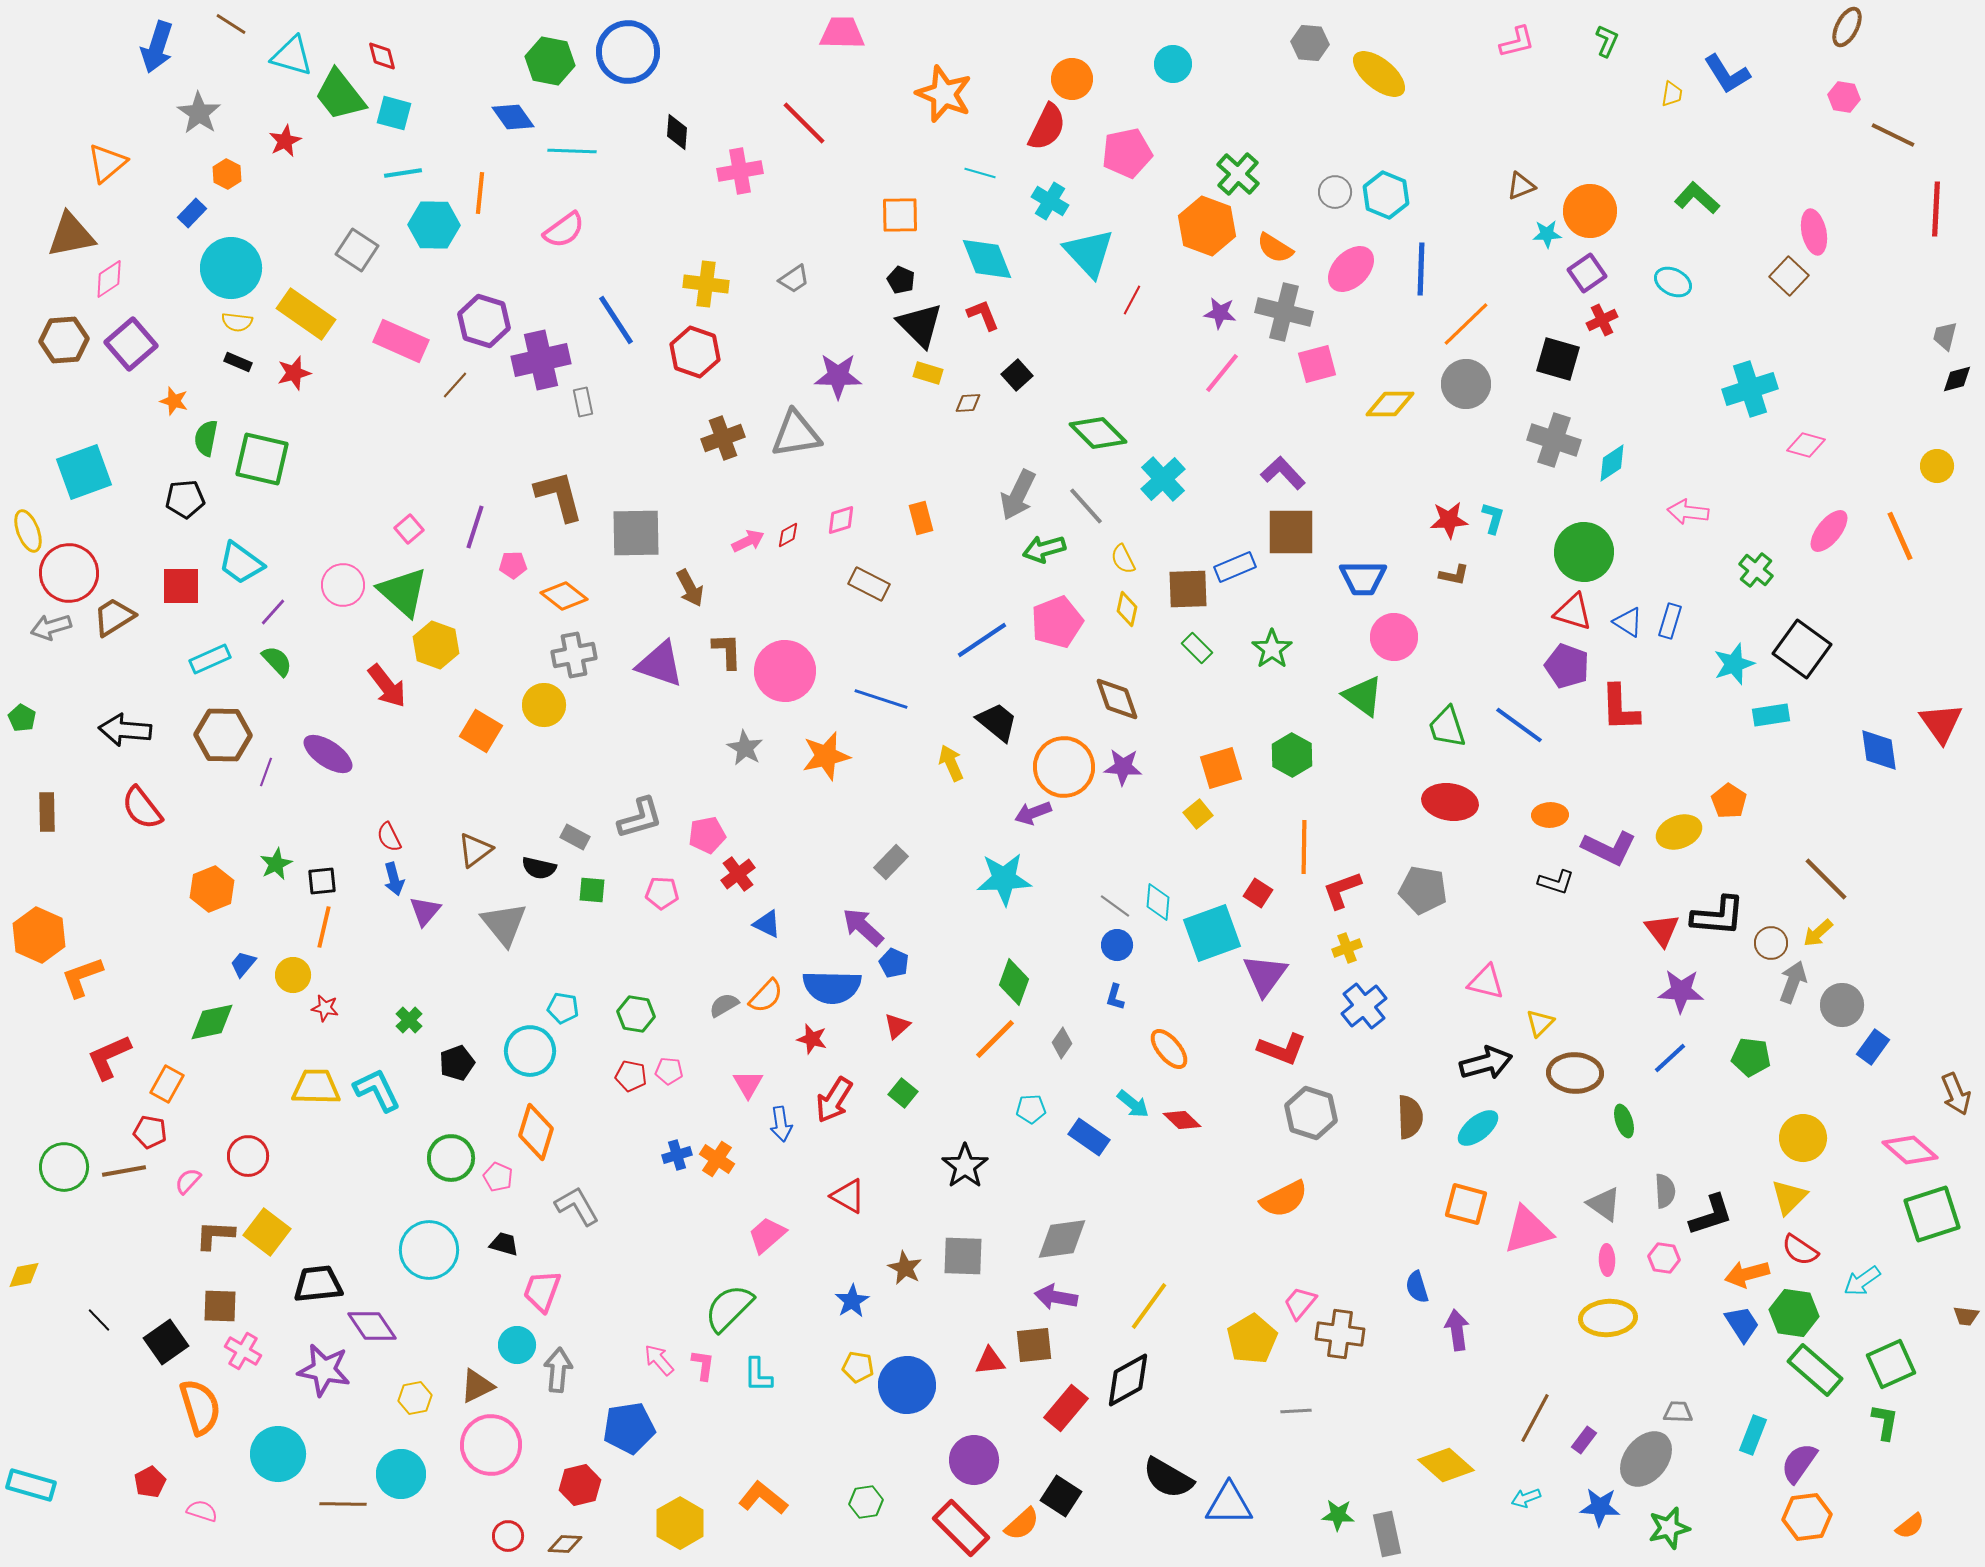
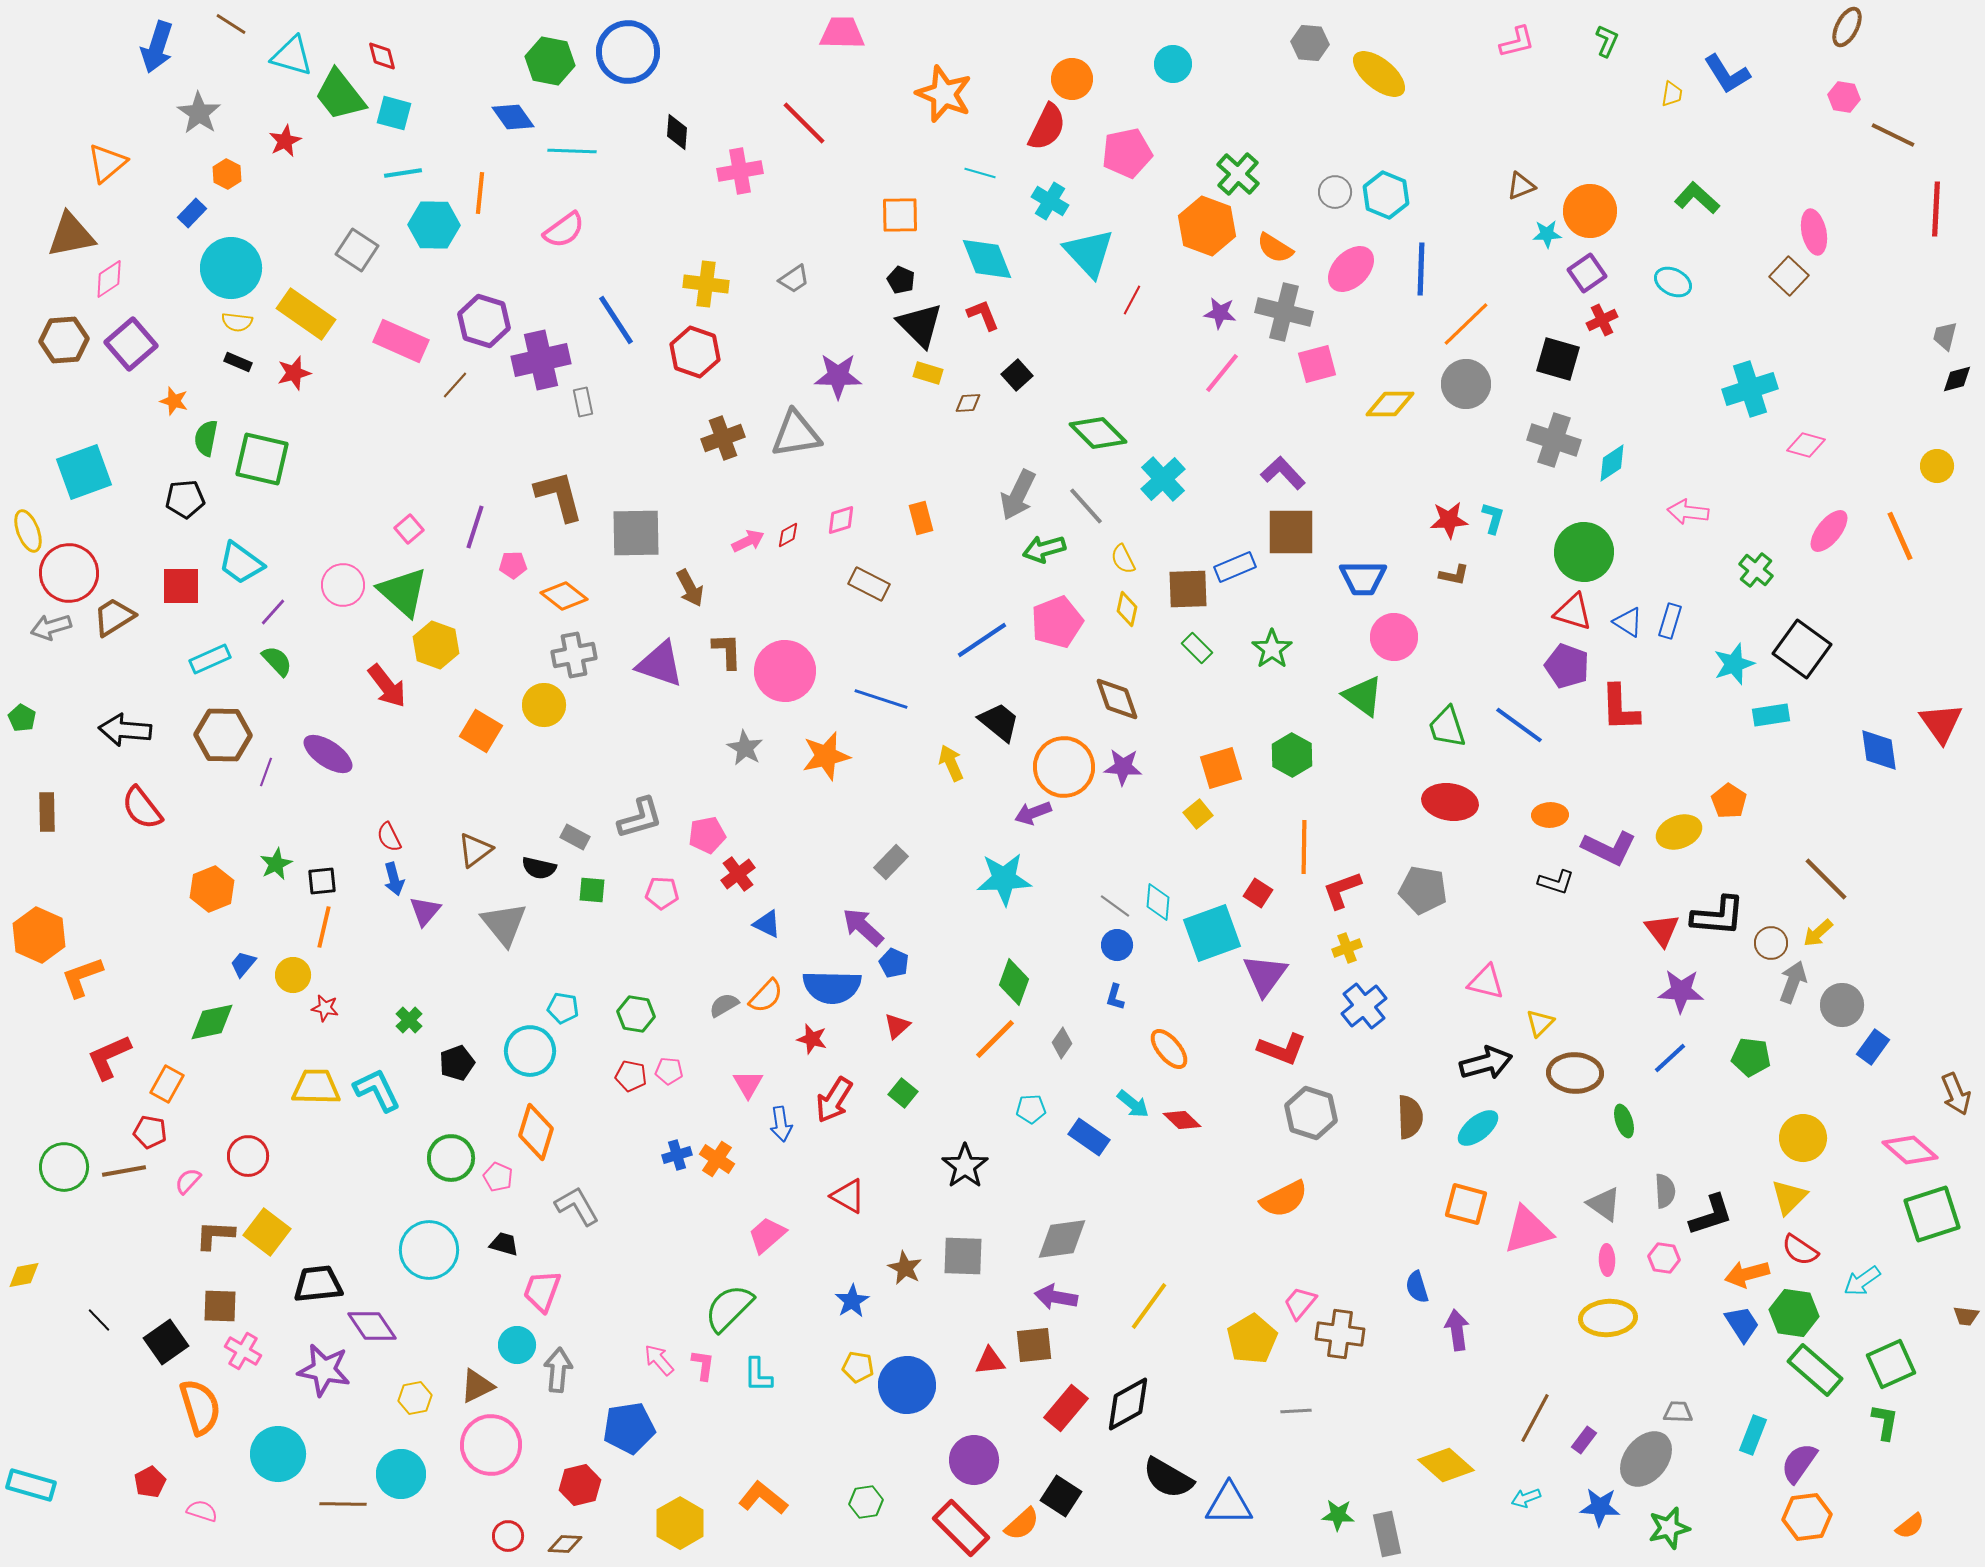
black trapezoid at (997, 722): moved 2 px right
black diamond at (1128, 1380): moved 24 px down
